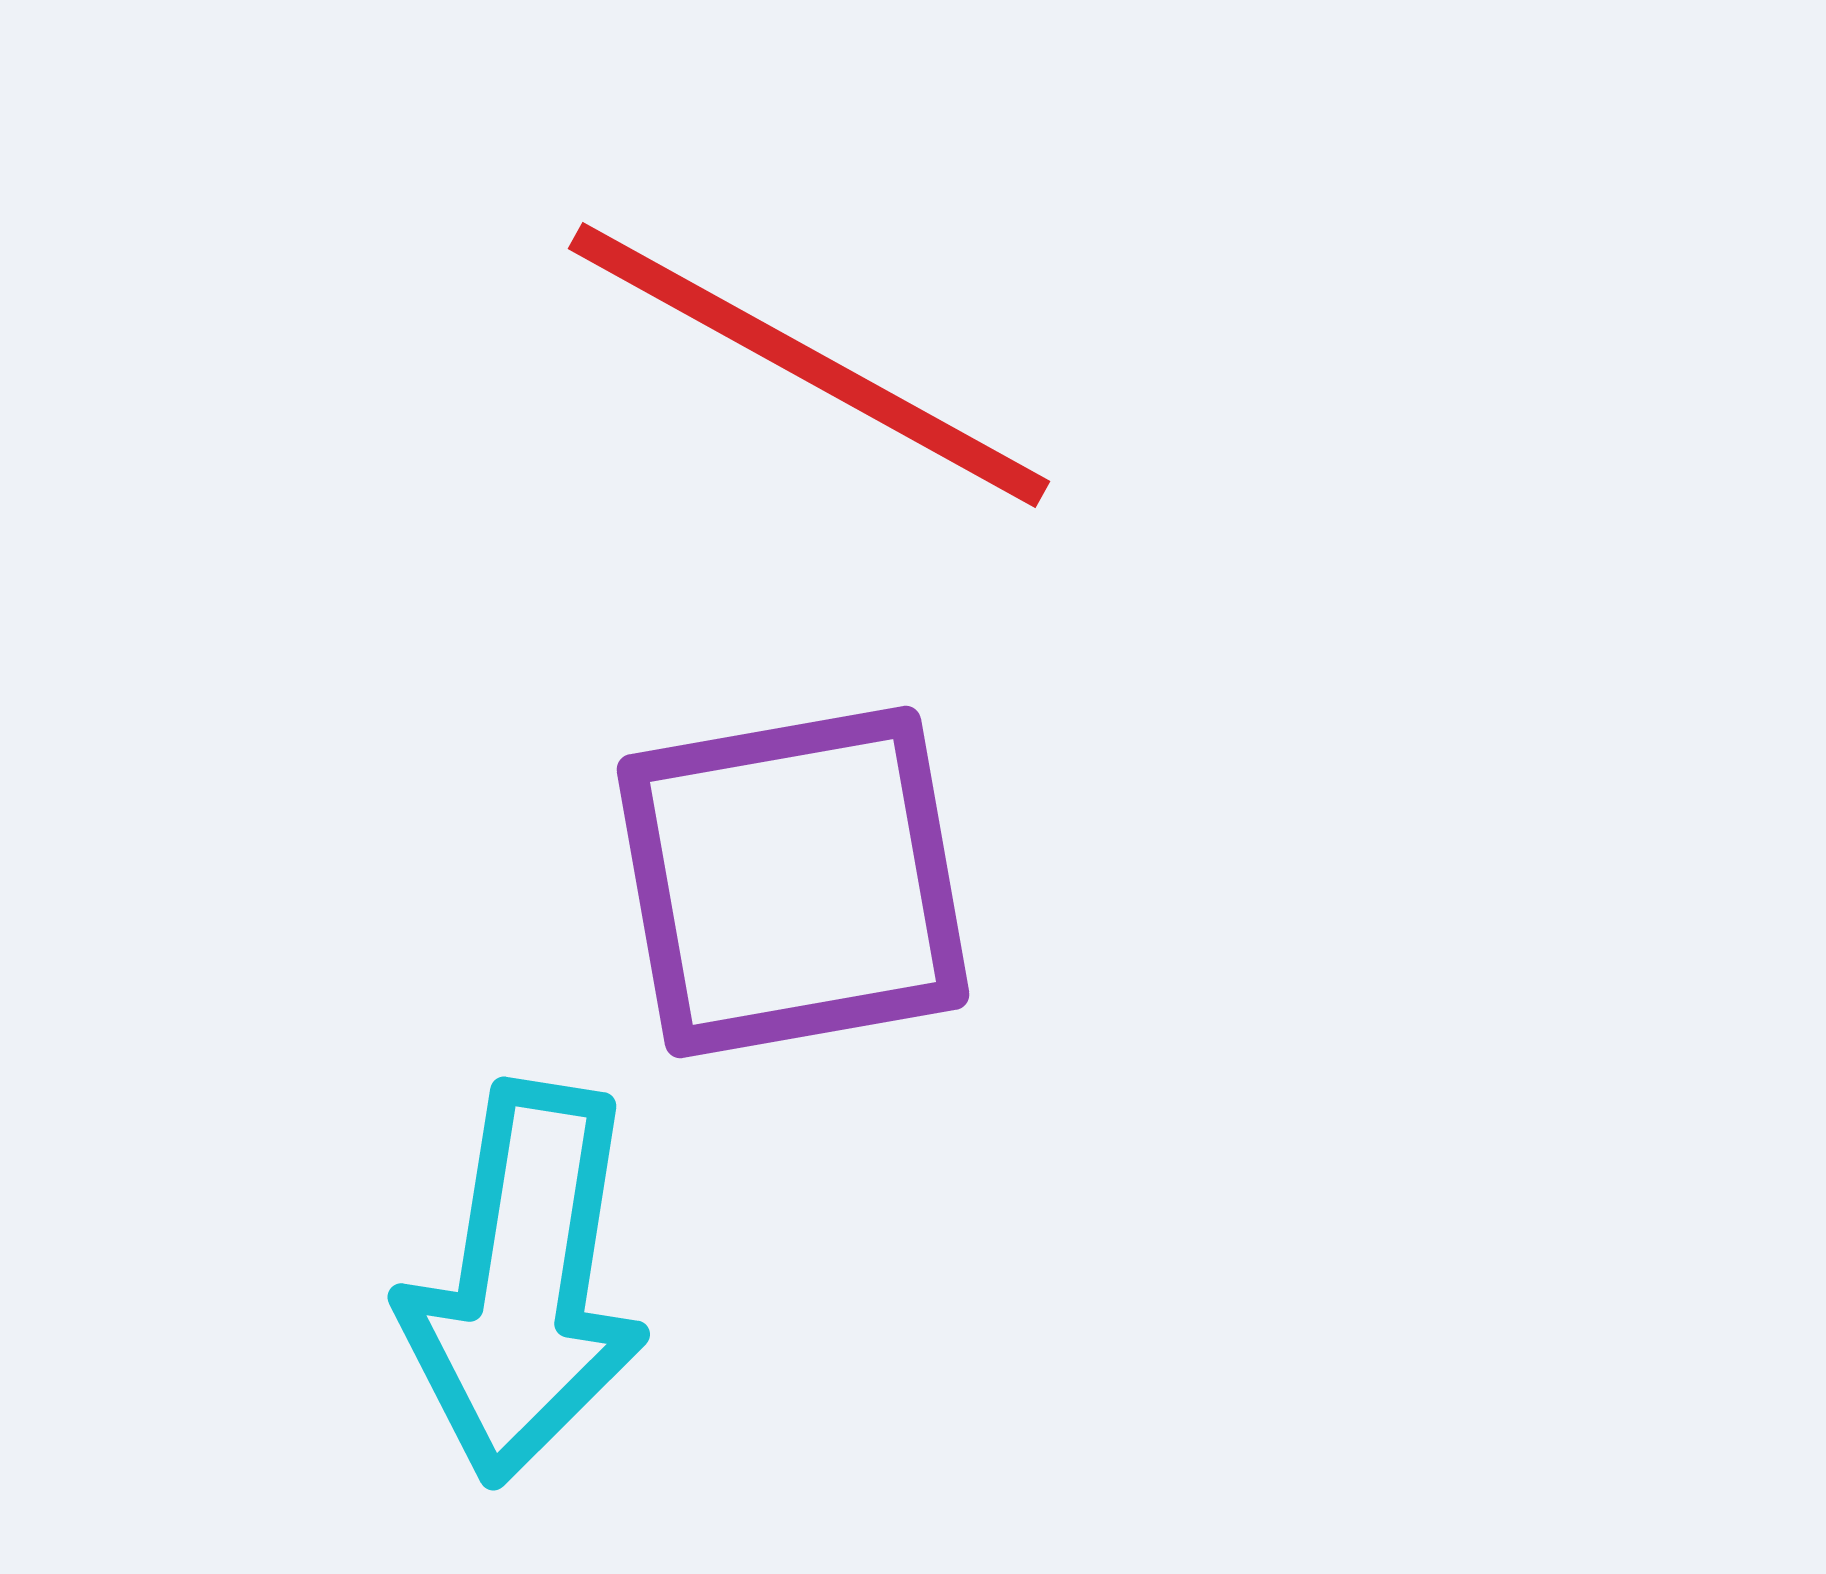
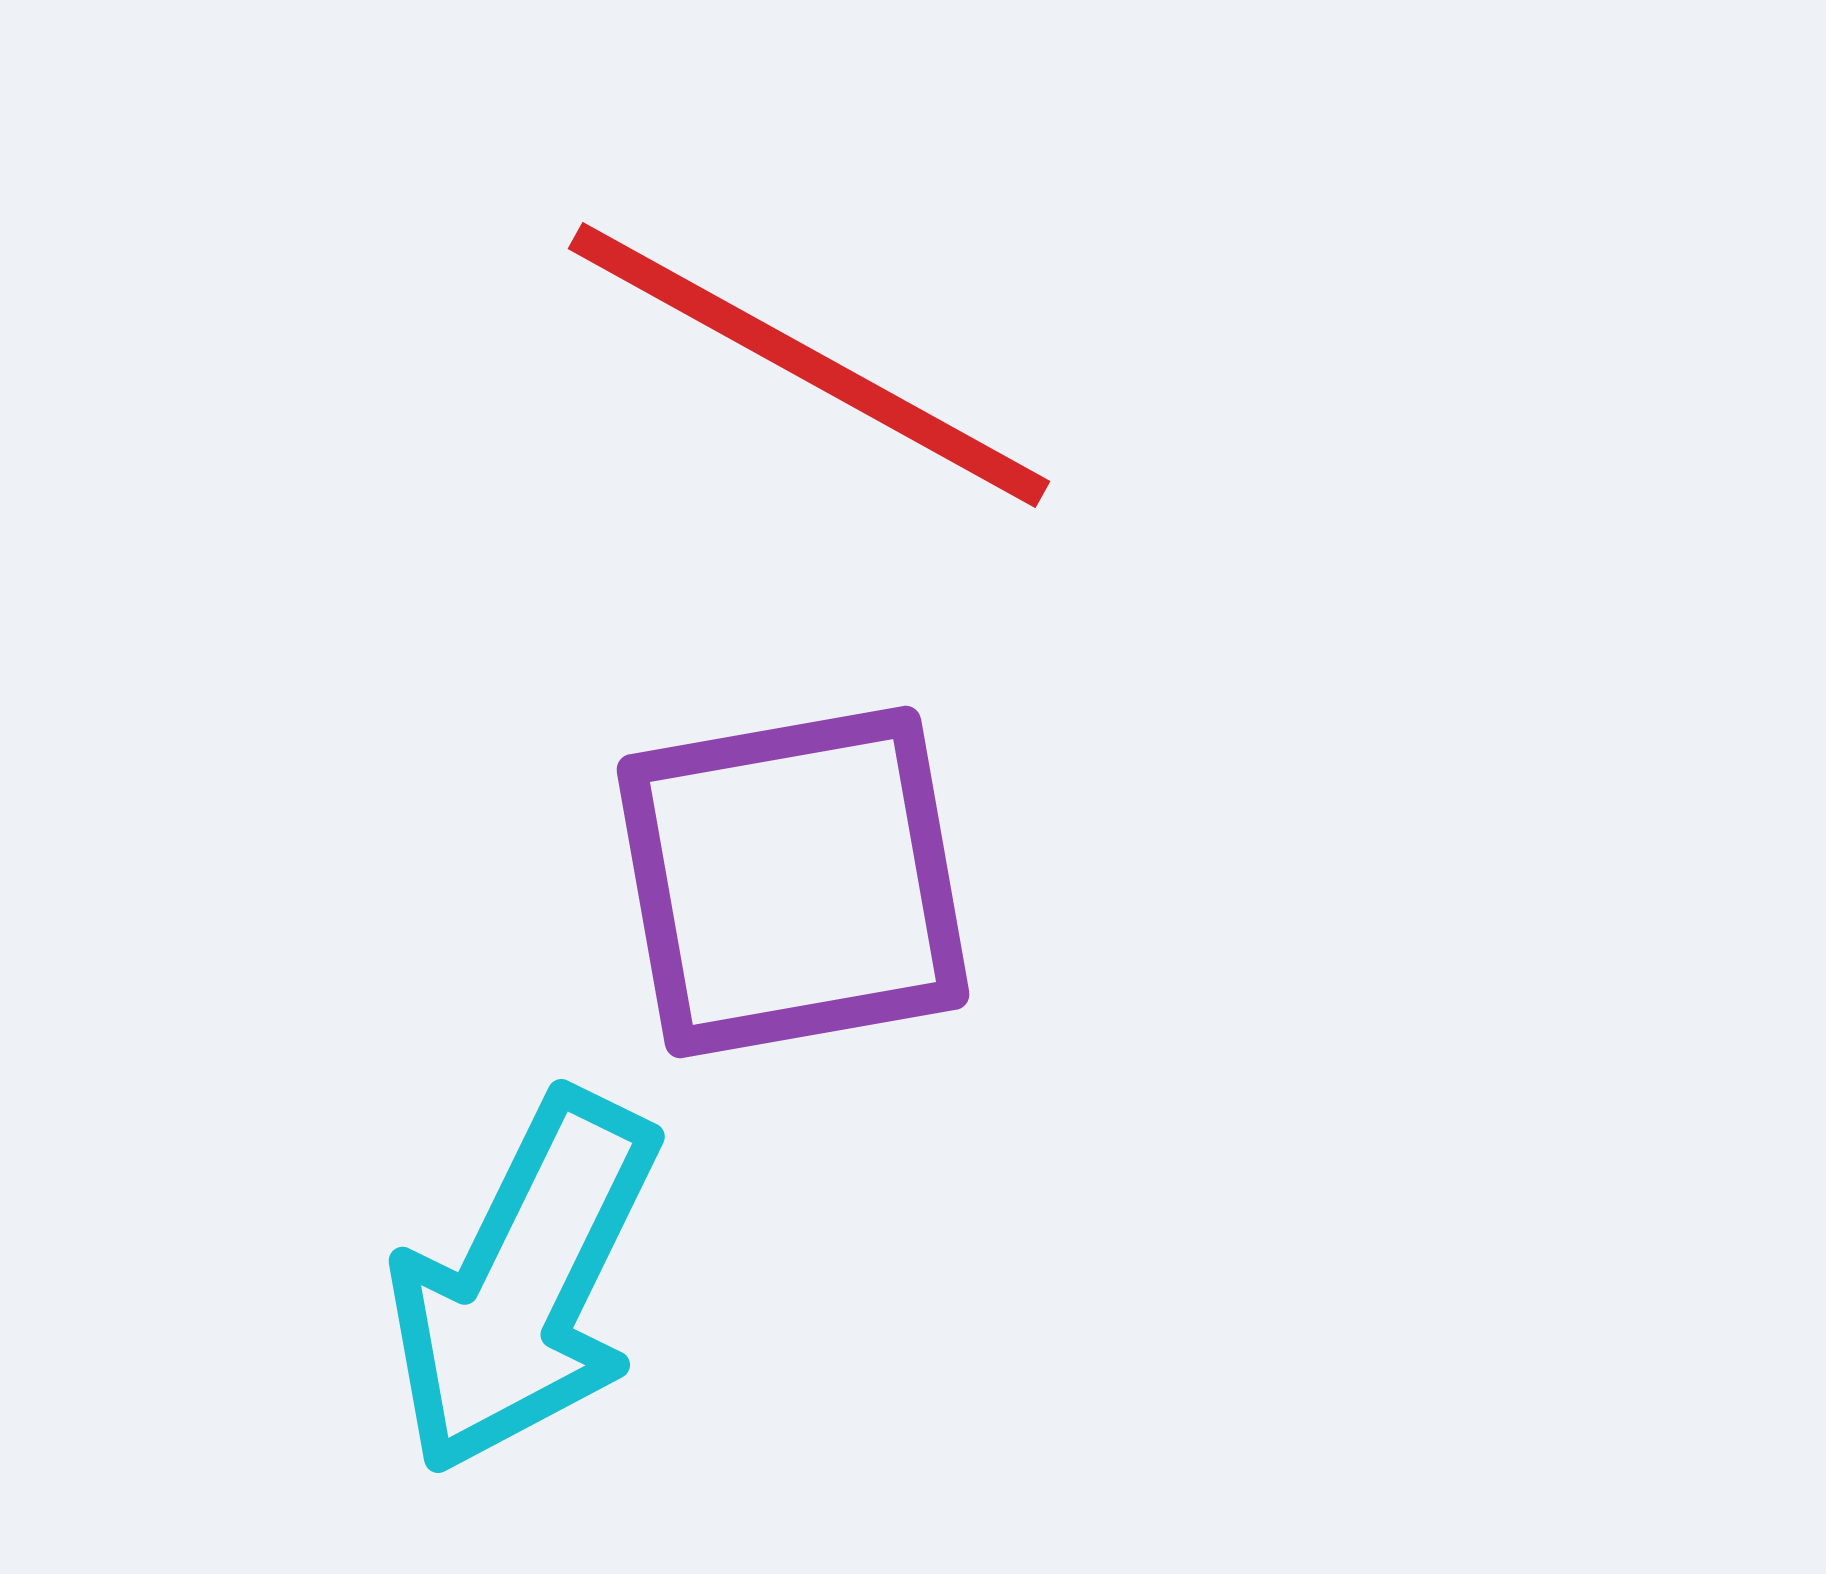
cyan arrow: rotated 17 degrees clockwise
